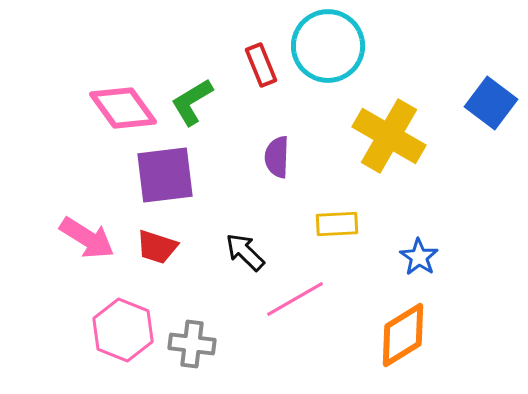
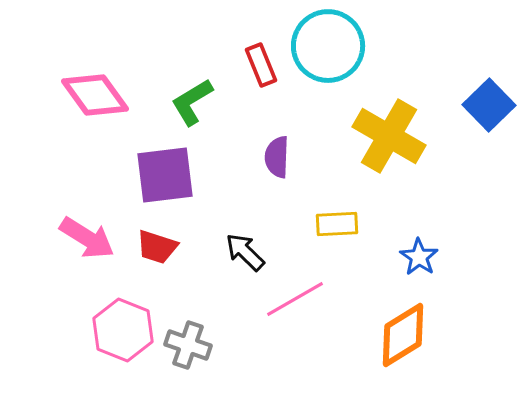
blue square: moved 2 px left, 2 px down; rotated 9 degrees clockwise
pink diamond: moved 28 px left, 13 px up
gray cross: moved 4 px left, 1 px down; rotated 12 degrees clockwise
